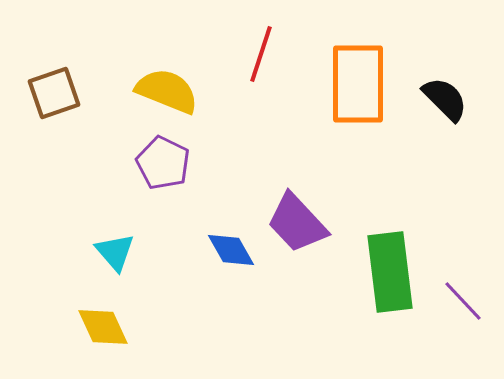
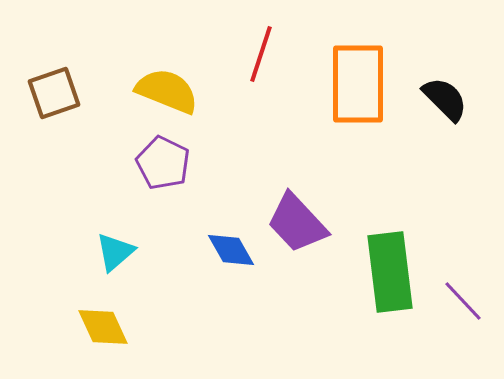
cyan triangle: rotated 30 degrees clockwise
